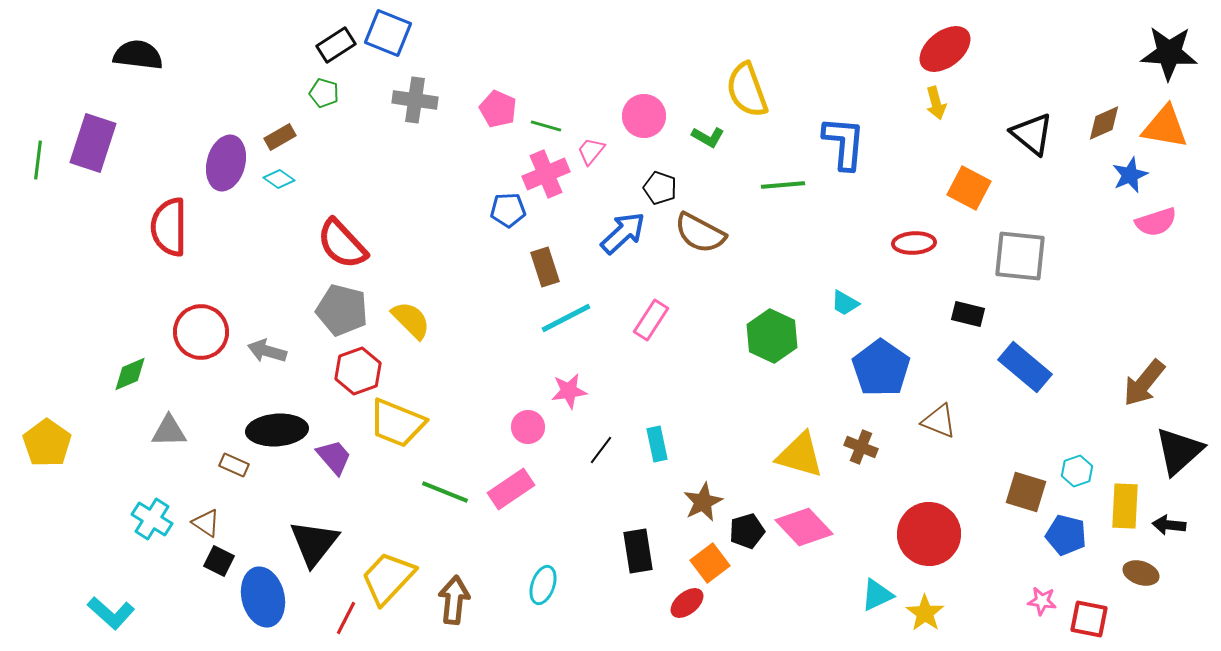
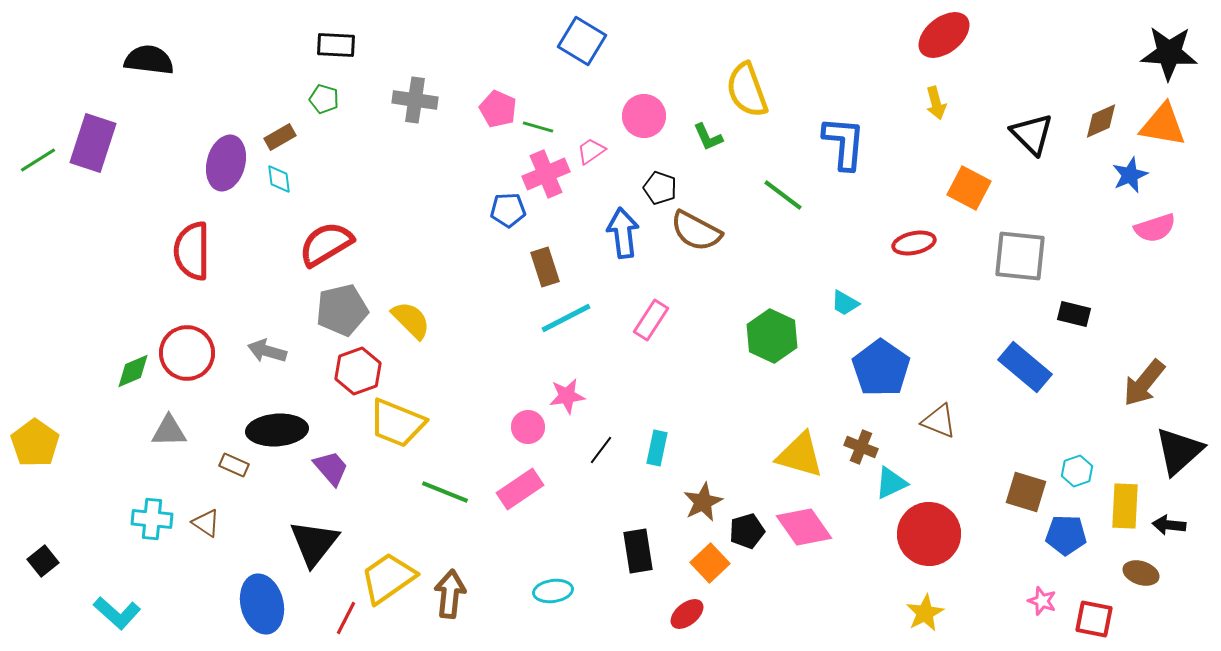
blue square at (388, 33): moved 194 px right, 8 px down; rotated 9 degrees clockwise
black rectangle at (336, 45): rotated 36 degrees clockwise
red ellipse at (945, 49): moved 1 px left, 14 px up
black semicircle at (138, 55): moved 11 px right, 5 px down
green pentagon at (324, 93): moved 6 px down
brown diamond at (1104, 123): moved 3 px left, 2 px up
green line at (546, 126): moved 8 px left, 1 px down
orange triangle at (1165, 127): moved 2 px left, 2 px up
black triangle at (1032, 134): rotated 6 degrees clockwise
green L-shape at (708, 137): rotated 36 degrees clockwise
pink trapezoid at (591, 151): rotated 16 degrees clockwise
green line at (38, 160): rotated 51 degrees clockwise
cyan diamond at (279, 179): rotated 48 degrees clockwise
green line at (783, 185): moved 10 px down; rotated 42 degrees clockwise
pink semicircle at (1156, 222): moved 1 px left, 6 px down
red semicircle at (169, 227): moved 23 px right, 24 px down
blue arrow at (623, 233): rotated 54 degrees counterclockwise
brown semicircle at (700, 233): moved 4 px left, 2 px up
red ellipse at (914, 243): rotated 9 degrees counterclockwise
red semicircle at (342, 244): moved 16 px left; rotated 102 degrees clockwise
gray pentagon at (342, 310): rotated 27 degrees counterclockwise
black rectangle at (968, 314): moved 106 px right
red circle at (201, 332): moved 14 px left, 21 px down
green diamond at (130, 374): moved 3 px right, 3 px up
pink star at (569, 391): moved 2 px left, 5 px down
yellow pentagon at (47, 443): moved 12 px left
cyan rectangle at (657, 444): moved 4 px down; rotated 24 degrees clockwise
purple trapezoid at (334, 457): moved 3 px left, 11 px down
pink rectangle at (511, 489): moved 9 px right
cyan cross at (152, 519): rotated 27 degrees counterclockwise
pink diamond at (804, 527): rotated 8 degrees clockwise
blue pentagon at (1066, 535): rotated 12 degrees counterclockwise
black square at (219, 561): moved 176 px left; rotated 24 degrees clockwise
orange square at (710, 563): rotated 6 degrees counterclockwise
yellow trapezoid at (388, 578): rotated 12 degrees clockwise
cyan ellipse at (543, 585): moved 10 px right, 6 px down; rotated 63 degrees clockwise
cyan triangle at (877, 595): moved 14 px right, 112 px up
blue ellipse at (263, 597): moved 1 px left, 7 px down
brown arrow at (454, 600): moved 4 px left, 6 px up
pink star at (1042, 601): rotated 12 degrees clockwise
red ellipse at (687, 603): moved 11 px down
cyan L-shape at (111, 613): moved 6 px right
yellow star at (925, 613): rotated 9 degrees clockwise
red square at (1089, 619): moved 5 px right
